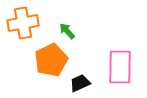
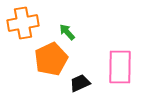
green arrow: moved 1 px down
orange pentagon: moved 1 px up
